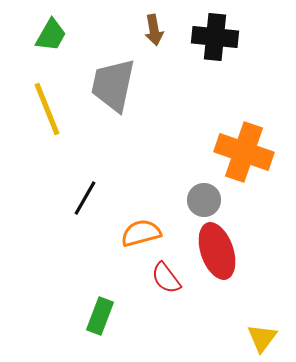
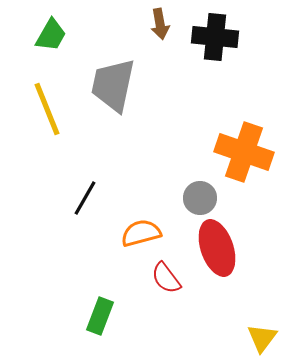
brown arrow: moved 6 px right, 6 px up
gray circle: moved 4 px left, 2 px up
red ellipse: moved 3 px up
